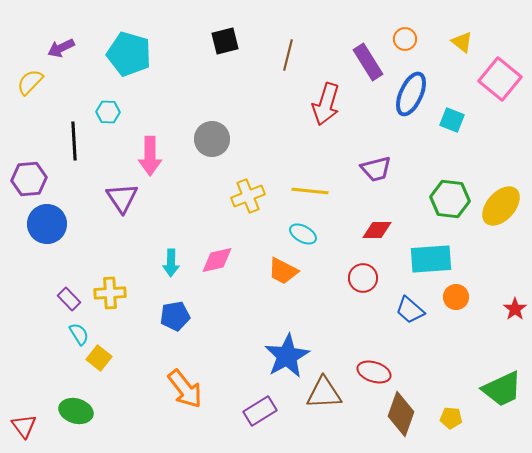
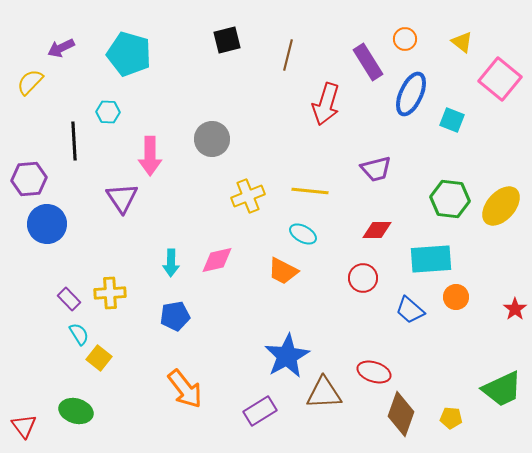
black square at (225, 41): moved 2 px right, 1 px up
